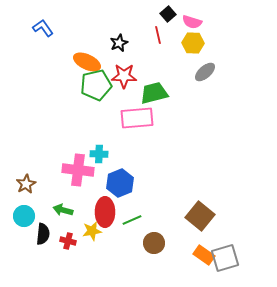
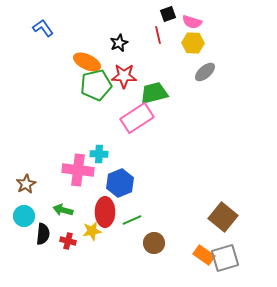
black square: rotated 21 degrees clockwise
pink rectangle: rotated 28 degrees counterclockwise
brown square: moved 23 px right, 1 px down
